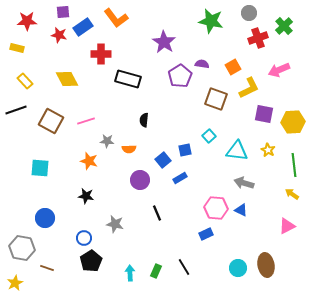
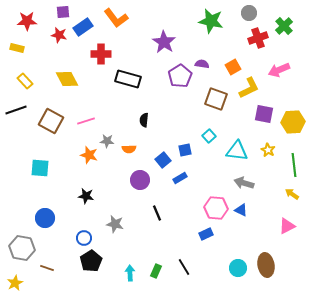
orange star at (89, 161): moved 6 px up
